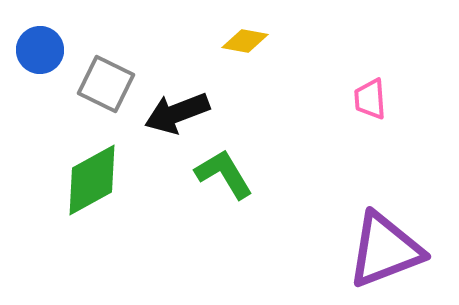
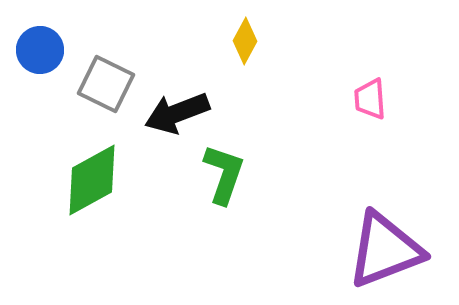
yellow diamond: rotated 72 degrees counterclockwise
green L-shape: rotated 50 degrees clockwise
